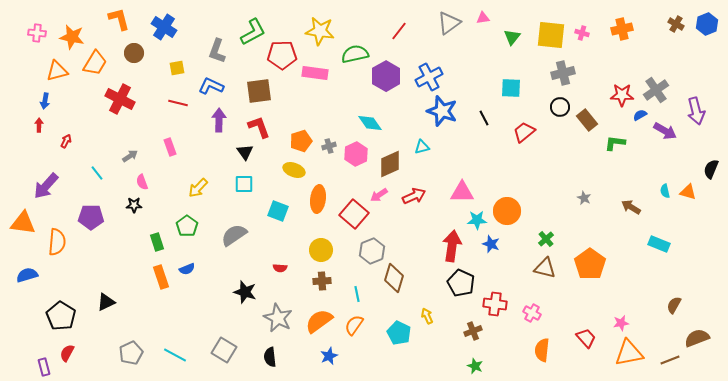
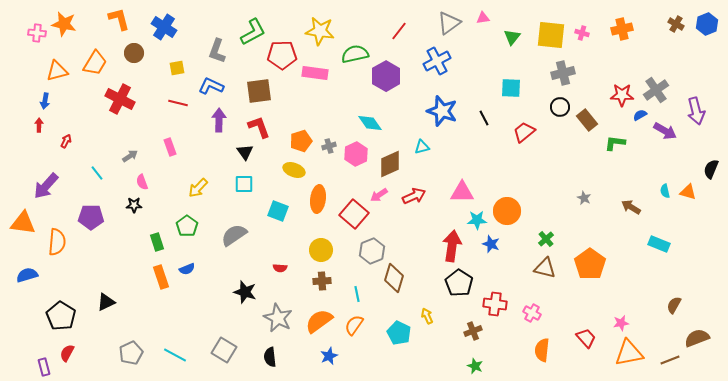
orange star at (72, 37): moved 8 px left, 13 px up
blue cross at (429, 77): moved 8 px right, 16 px up
black pentagon at (461, 283): moved 2 px left; rotated 8 degrees clockwise
